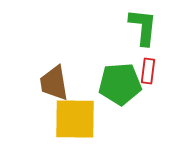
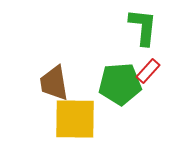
red rectangle: rotated 35 degrees clockwise
